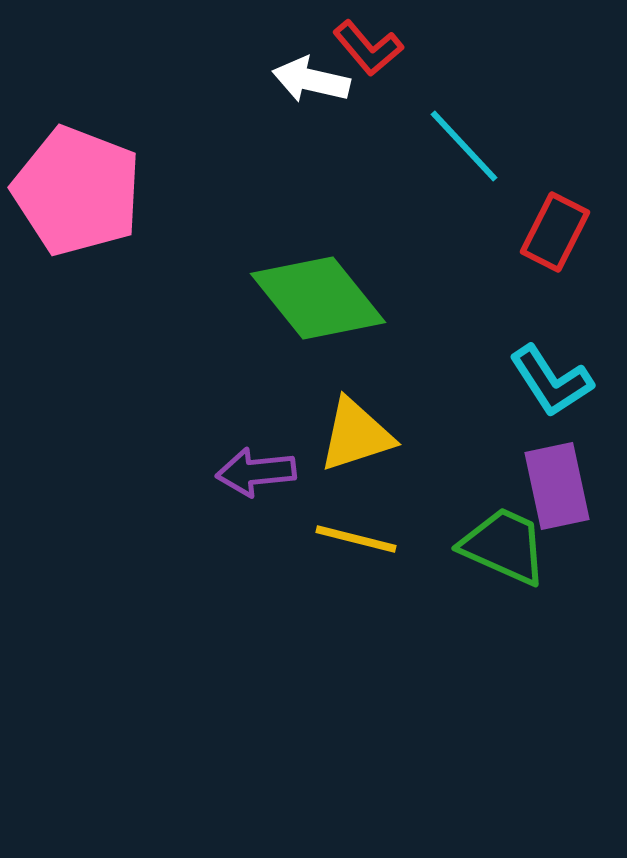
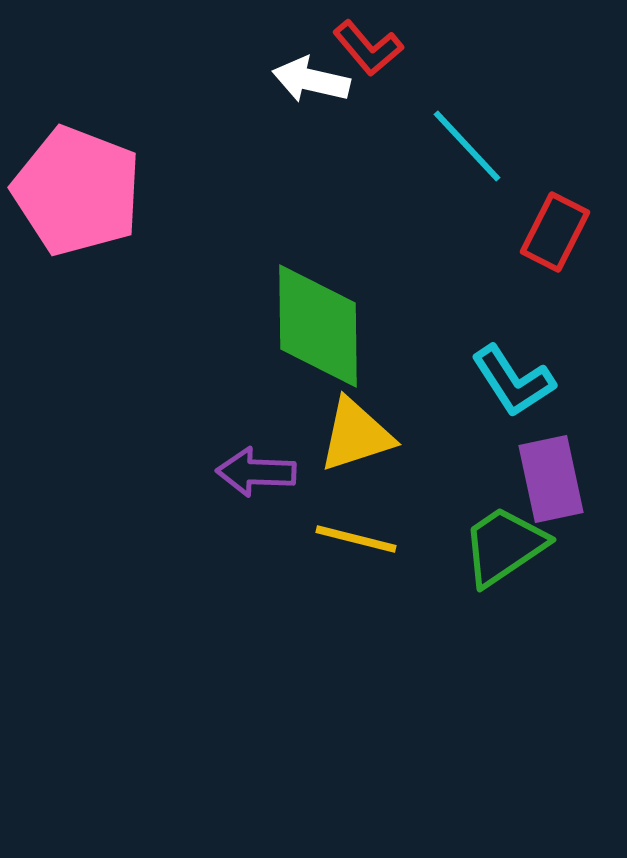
cyan line: moved 3 px right
green diamond: moved 28 px down; rotated 38 degrees clockwise
cyan L-shape: moved 38 px left
purple arrow: rotated 8 degrees clockwise
purple rectangle: moved 6 px left, 7 px up
green trapezoid: rotated 58 degrees counterclockwise
